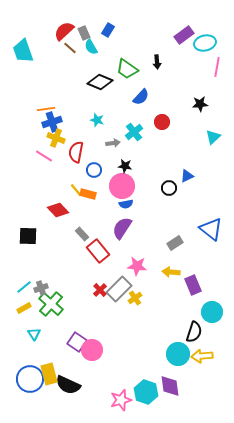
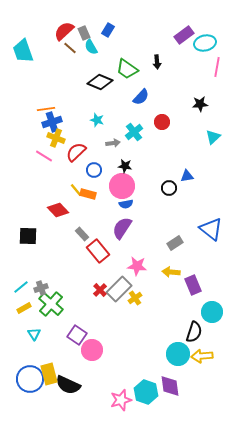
red semicircle at (76, 152): rotated 35 degrees clockwise
blue triangle at (187, 176): rotated 16 degrees clockwise
cyan line at (24, 287): moved 3 px left
purple square at (77, 342): moved 7 px up
